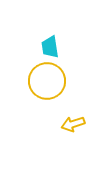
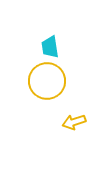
yellow arrow: moved 1 px right, 2 px up
